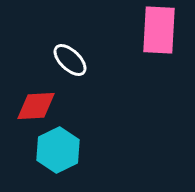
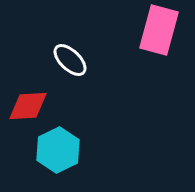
pink rectangle: rotated 12 degrees clockwise
red diamond: moved 8 px left
